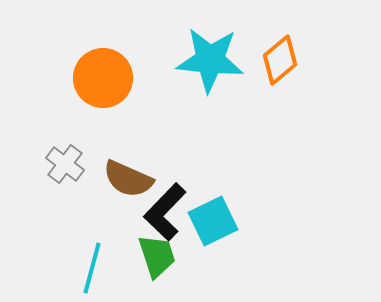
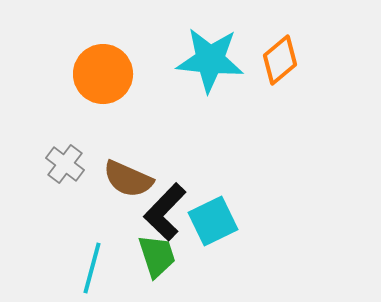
orange circle: moved 4 px up
